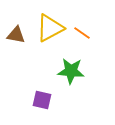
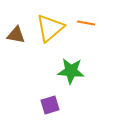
yellow triangle: rotated 12 degrees counterclockwise
orange line: moved 4 px right, 10 px up; rotated 24 degrees counterclockwise
purple square: moved 8 px right, 5 px down; rotated 30 degrees counterclockwise
